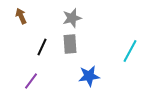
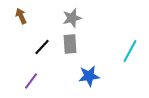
black line: rotated 18 degrees clockwise
